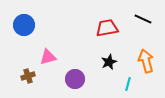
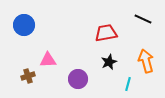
red trapezoid: moved 1 px left, 5 px down
pink triangle: moved 3 px down; rotated 12 degrees clockwise
purple circle: moved 3 px right
